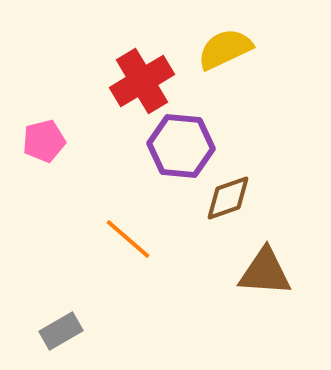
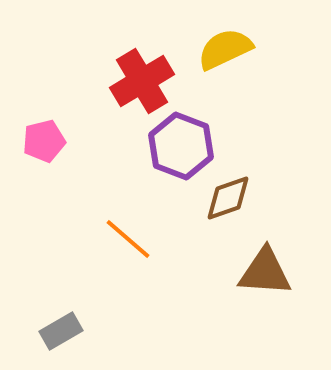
purple hexagon: rotated 16 degrees clockwise
